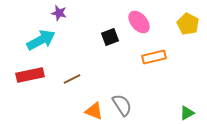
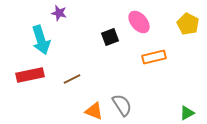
cyan arrow: rotated 100 degrees clockwise
